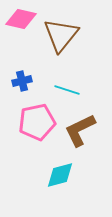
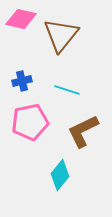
pink pentagon: moved 7 px left
brown L-shape: moved 3 px right, 1 px down
cyan diamond: rotated 36 degrees counterclockwise
